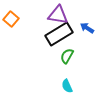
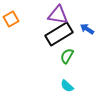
orange square: rotated 21 degrees clockwise
blue arrow: moved 1 px down
cyan semicircle: rotated 24 degrees counterclockwise
